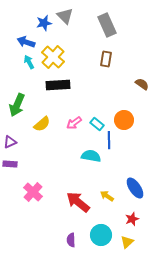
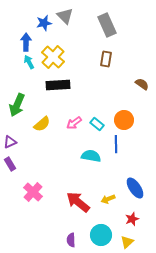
blue arrow: rotated 72 degrees clockwise
blue line: moved 7 px right, 4 px down
purple rectangle: rotated 56 degrees clockwise
yellow arrow: moved 1 px right, 3 px down; rotated 56 degrees counterclockwise
